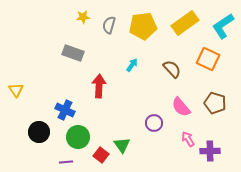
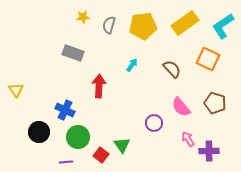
purple cross: moved 1 px left
